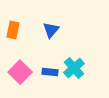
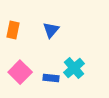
blue rectangle: moved 1 px right, 6 px down
